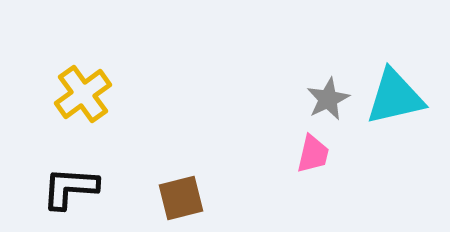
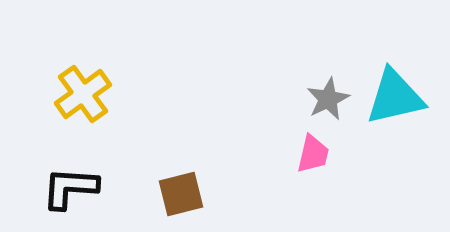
brown square: moved 4 px up
